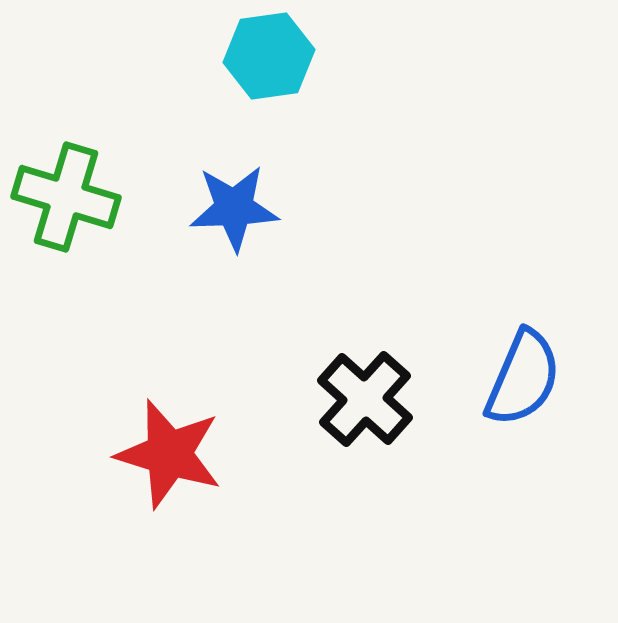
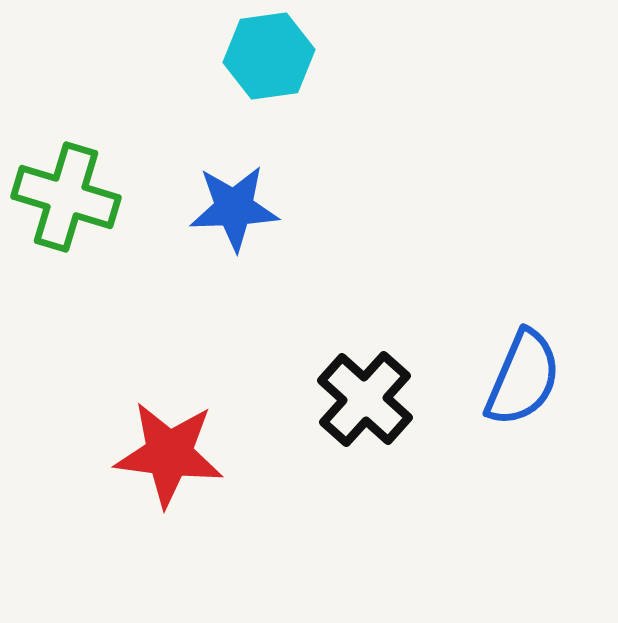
red star: rotated 10 degrees counterclockwise
